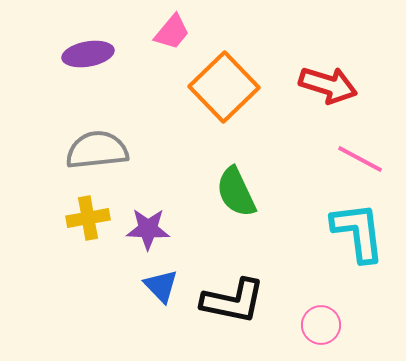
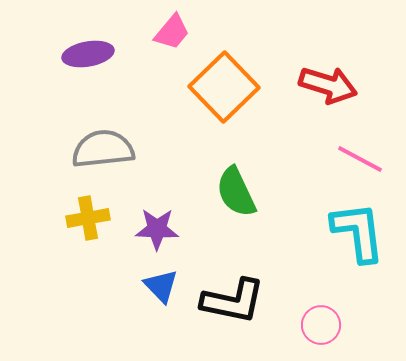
gray semicircle: moved 6 px right, 1 px up
purple star: moved 9 px right
